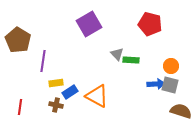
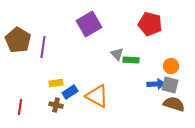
purple line: moved 14 px up
brown semicircle: moved 7 px left, 7 px up
